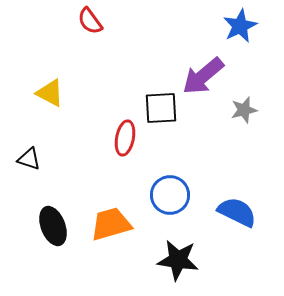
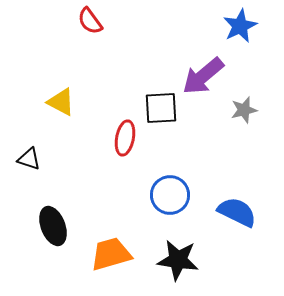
yellow triangle: moved 11 px right, 9 px down
orange trapezoid: moved 30 px down
